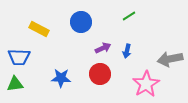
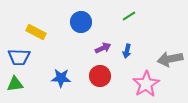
yellow rectangle: moved 3 px left, 3 px down
red circle: moved 2 px down
